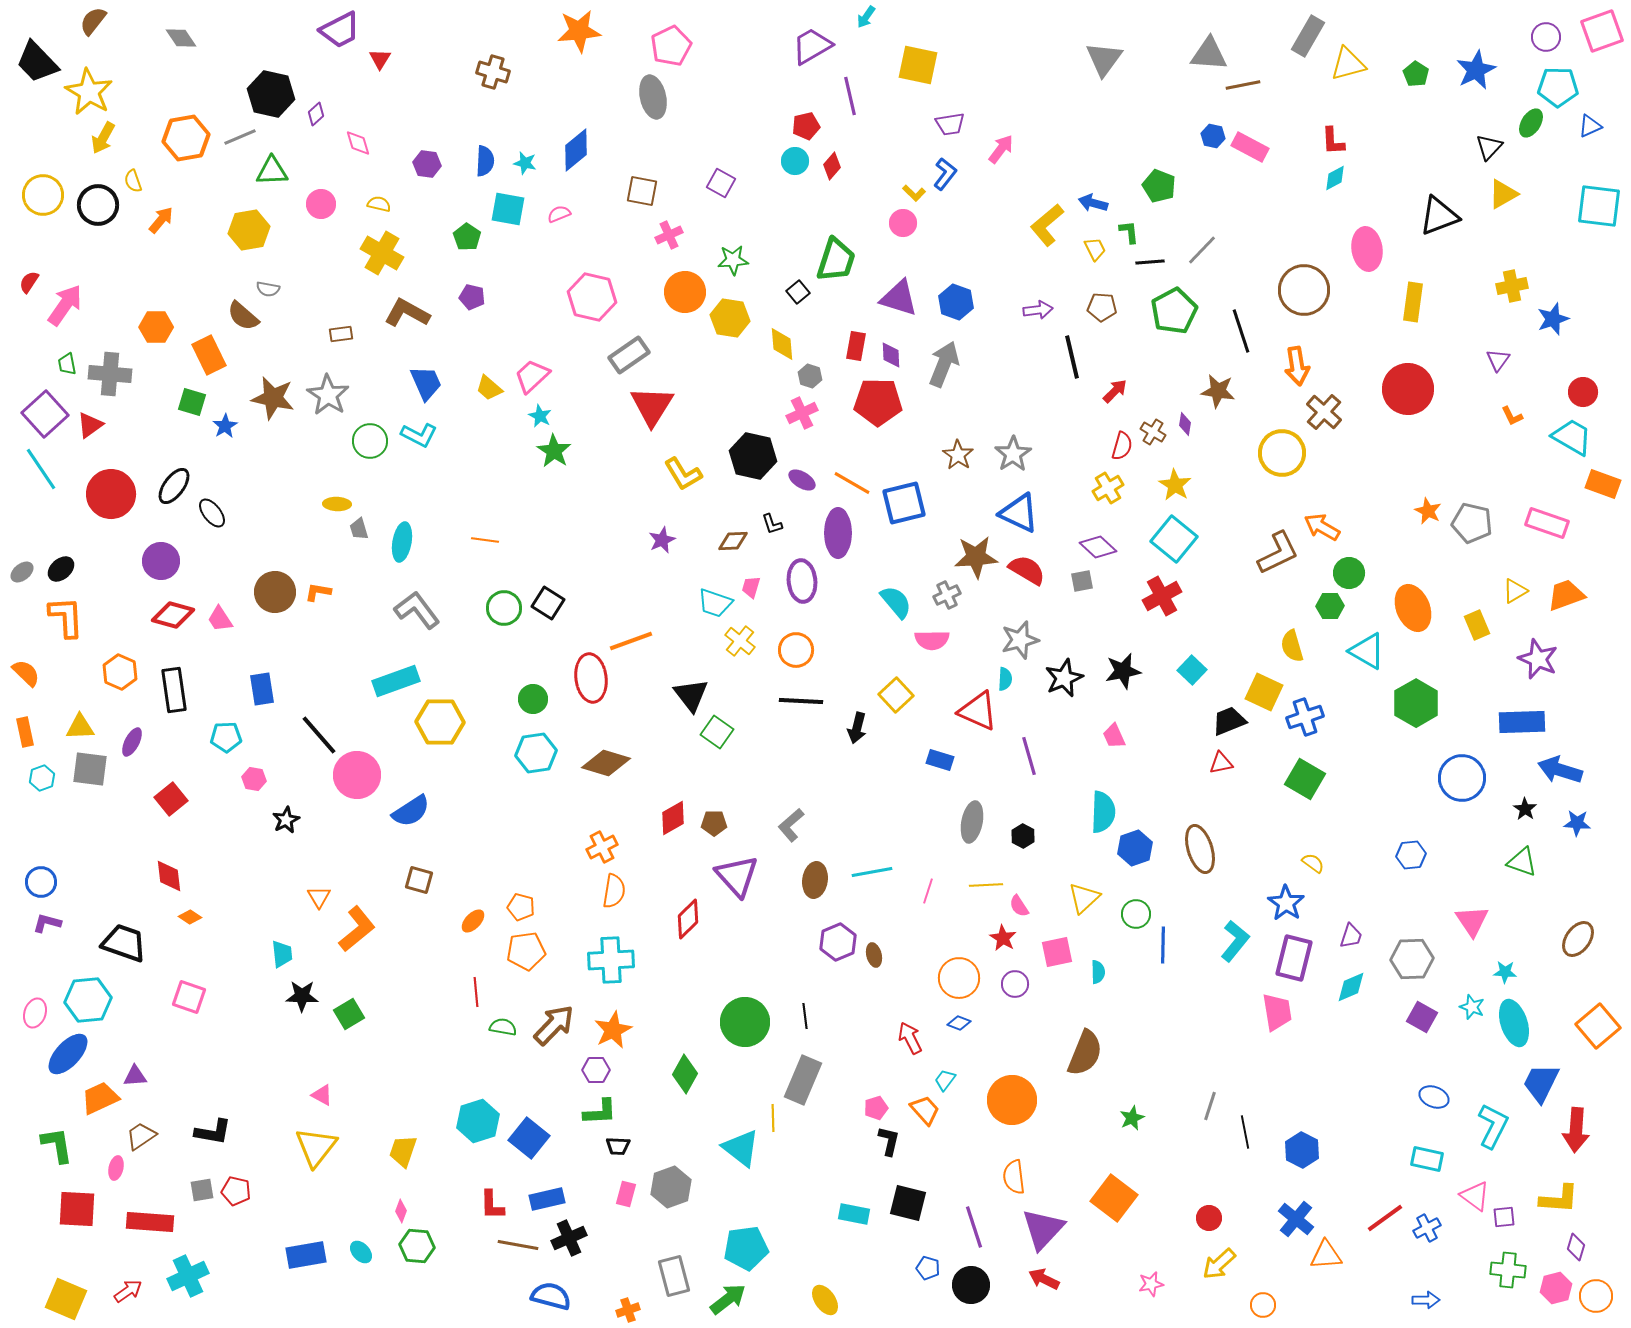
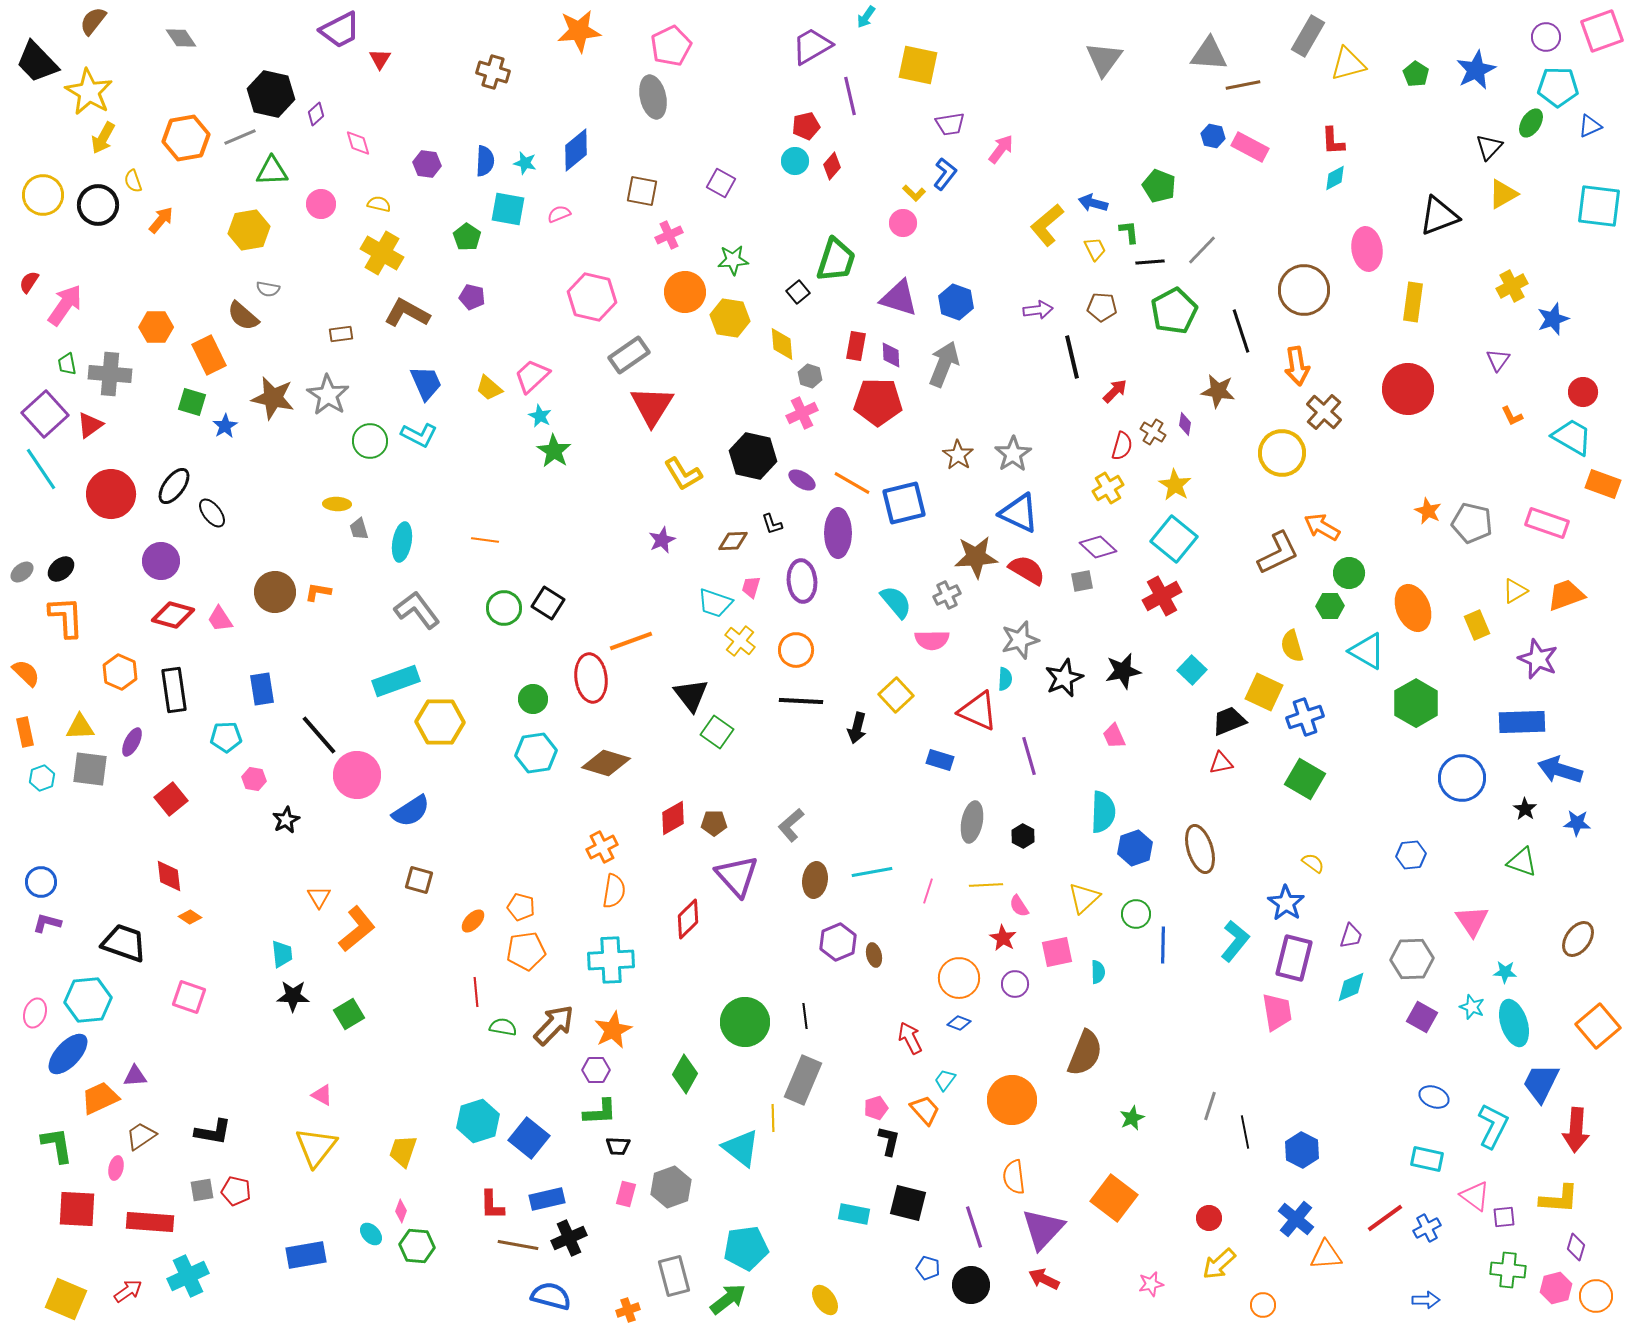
yellow cross at (1512, 286): rotated 16 degrees counterclockwise
black star at (302, 996): moved 9 px left
cyan ellipse at (361, 1252): moved 10 px right, 18 px up
